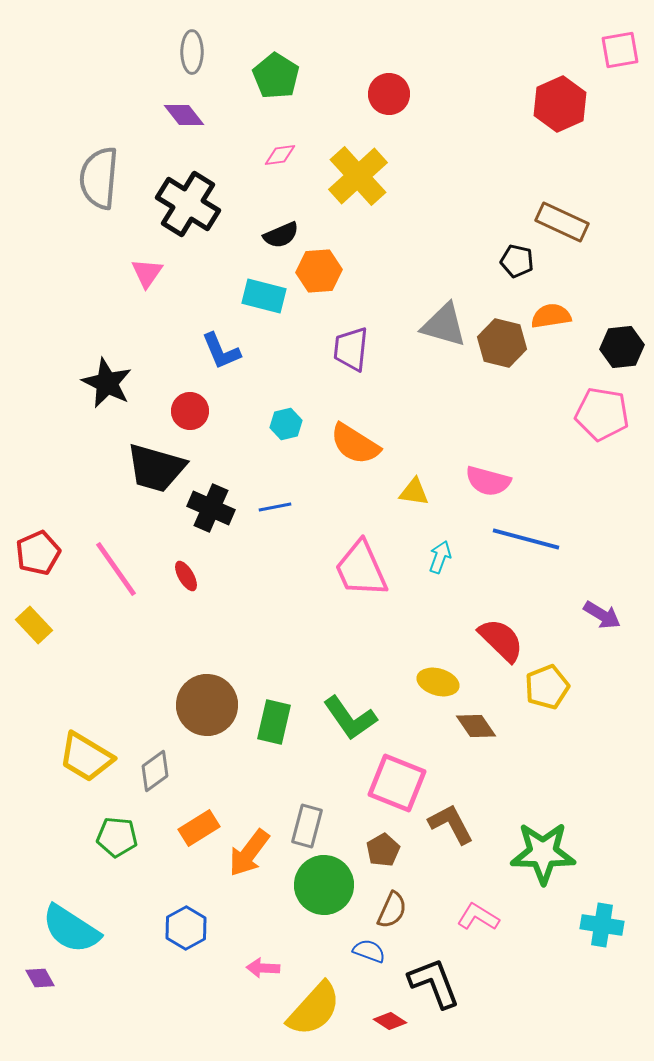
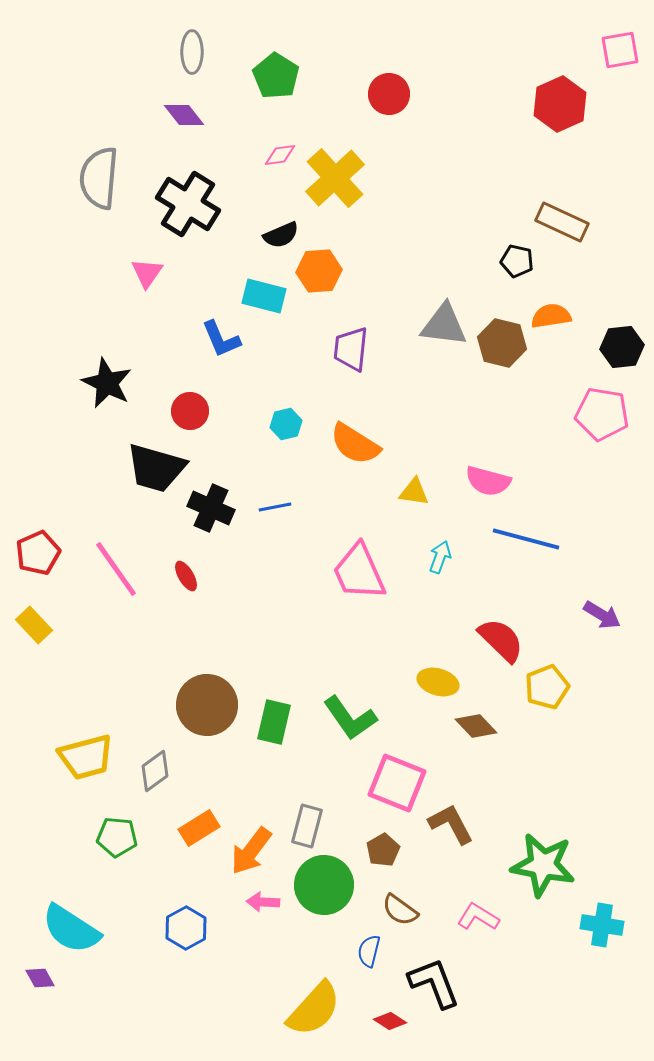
yellow cross at (358, 176): moved 23 px left, 2 px down
gray triangle at (444, 325): rotated 9 degrees counterclockwise
blue L-shape at (221, 351): moved 12 px up
pink trapezoid at (361, 569): moved 2 px left, 3 px down
brown diamond at (476, 726): rotated 9 degrees counterclockwise
yellow trapezoid at (86, 757): rotated 46 degrees counterclockwise
orange arrow at (249, 853): moved 2 px right, 2 px up
green star at (543, 853): moved 12 px down; rotated 10 degrees clockwise
brown semicircle at (392, 910): moved 8 px right; rotated 102 degrees clockwise
blue semicircle at (369, 951): rotated 96 degrees counterclockwise
pink arrow at (263, 968): moved 66 px up
